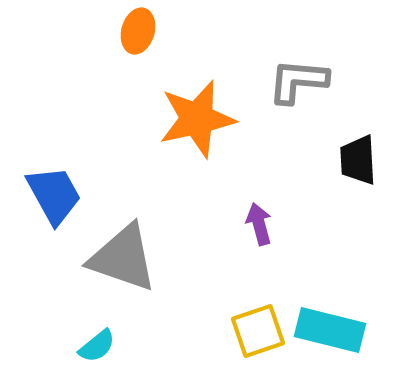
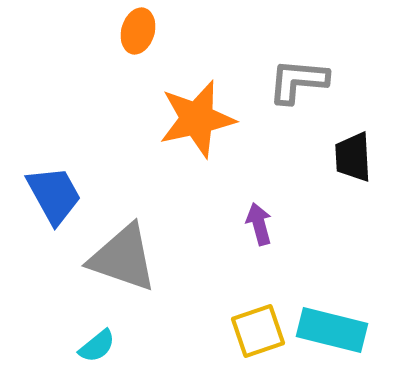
black trapezoid: moved 5 px left, 3 px up
cyan rectangle: moved 2 px right
